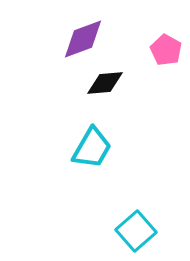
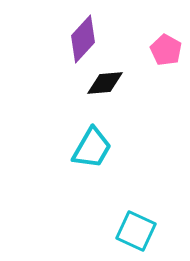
purple diamond: rotated 27 degrees counterclockwise
cyan square: rotated 24 degrees counterclockwise
